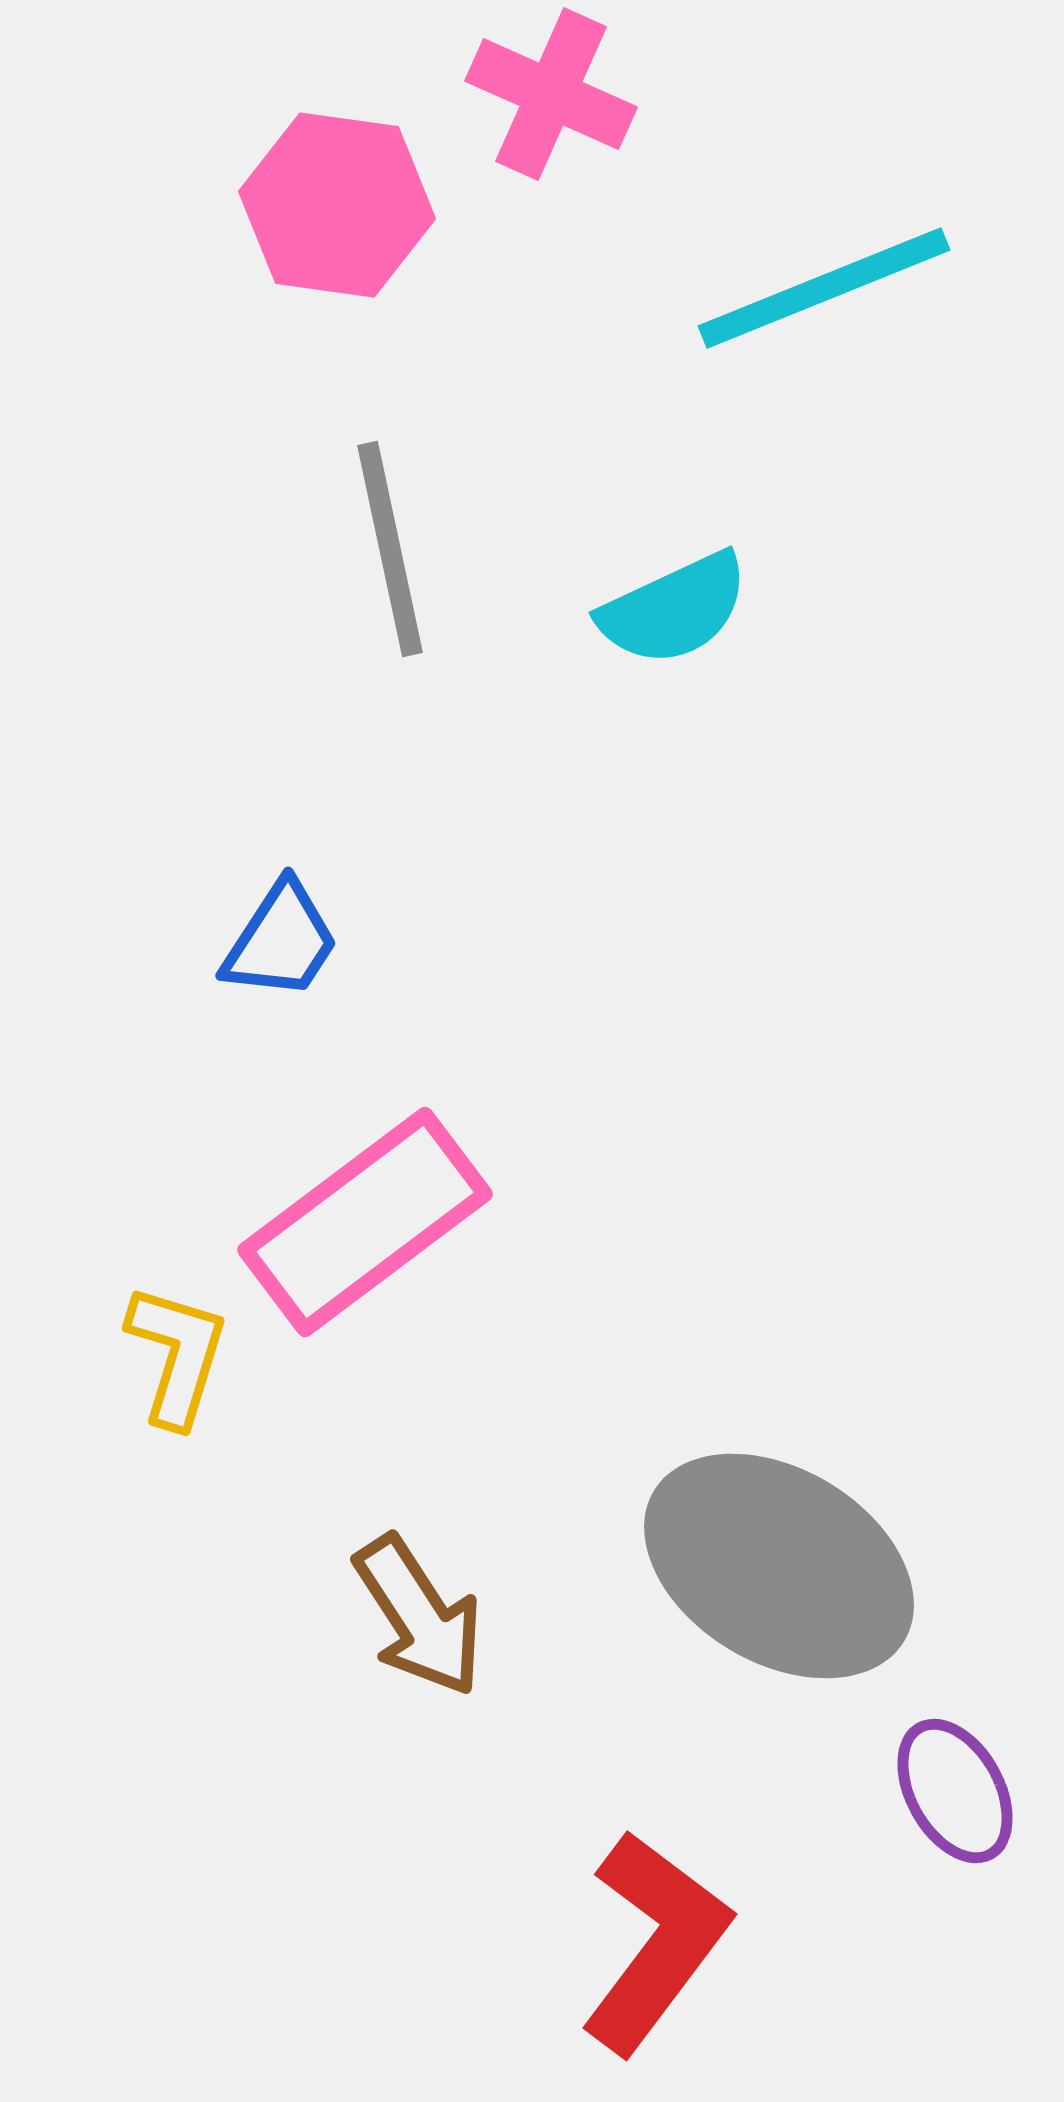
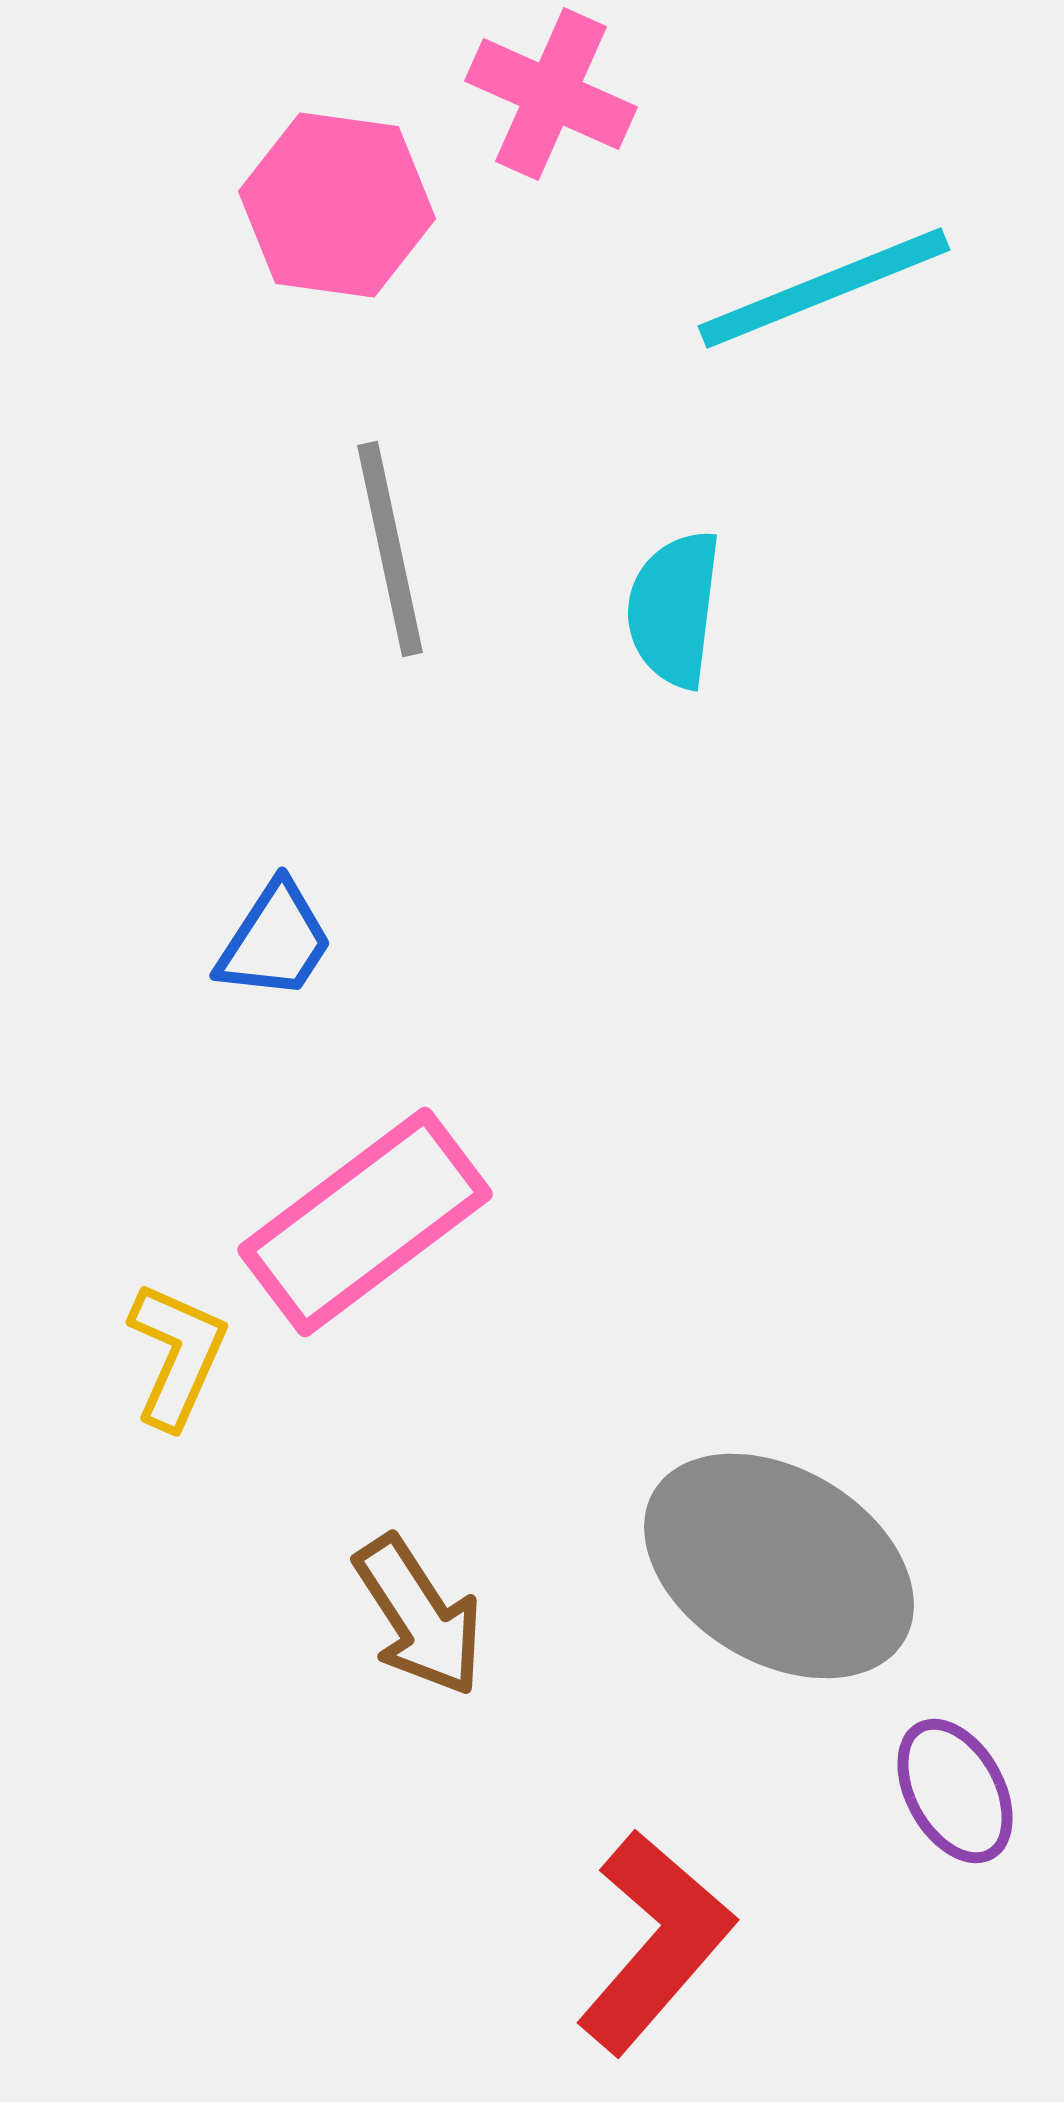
cyan semicircle: rotated 122 degrees clockwise
blue trapezoid: moved 6 px left
yellow L-shape: rotated 7 degrees clockwise
red L-shape: rotated 4 degrees clockwise
